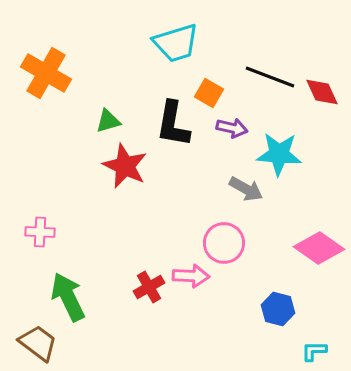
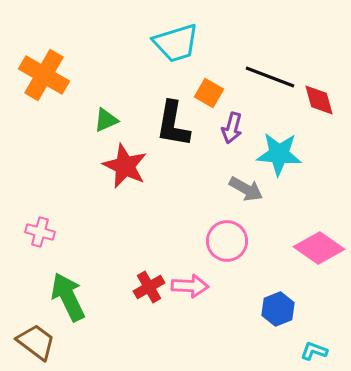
orange cross: moved 2 px left, 2 px down
red diamond: moved 3 px left, 8 px down; rotated 9 degrees clockwise
green triangle: moved 2 px left, 1 px up; rotated 8 degrees counterclockwise
purple arrow: rotated 92 degrees clockwise
pink cross: rotated 12 degrees clockwise
pink circle: moved 3 px right, 2 px up
pink arrow: moved 1 px left, 10 px down
blue hexagon: rotated 24 degrees clockwise
brown trapezoid: moved 2 px left, 1 px up
cyan L-shape: rotated 20 degrees clockwise
